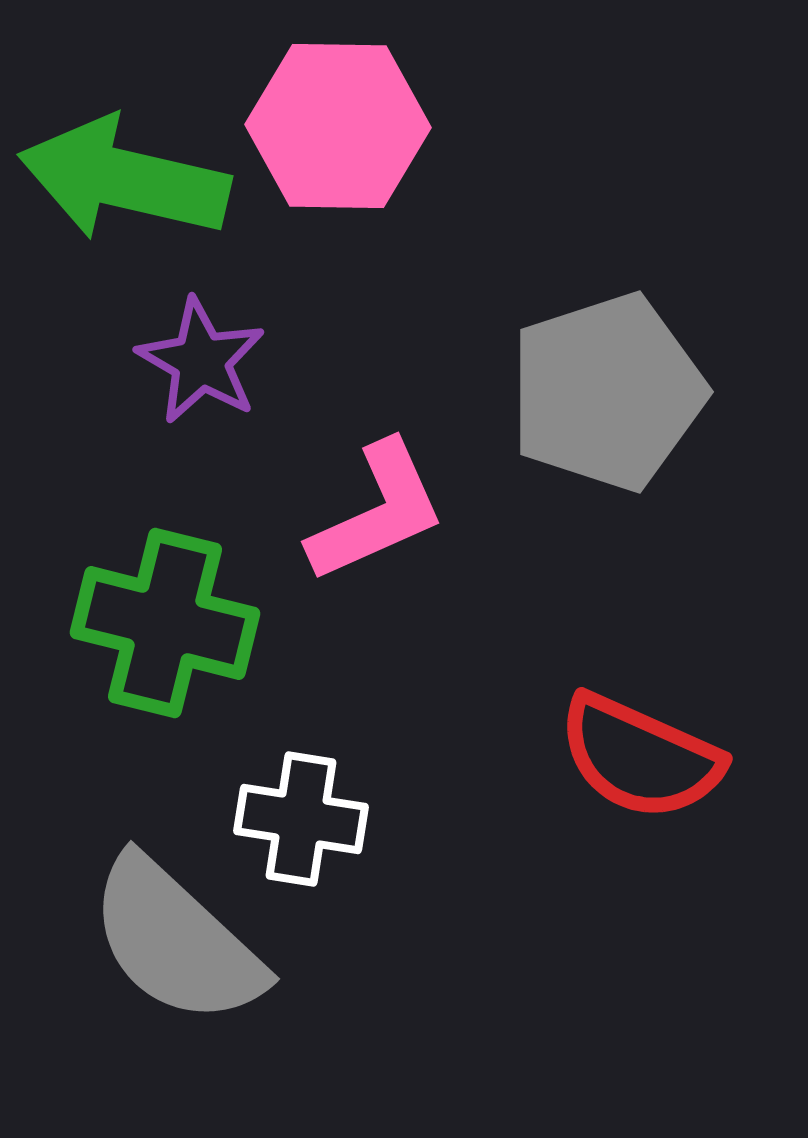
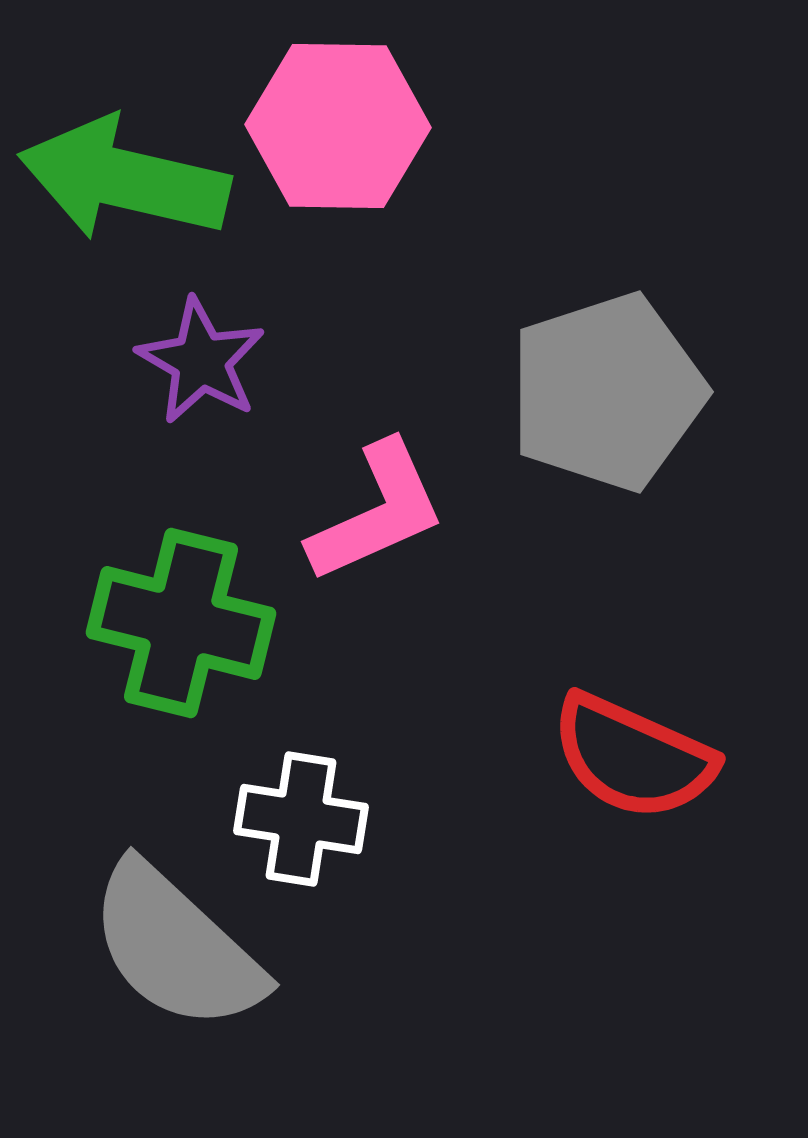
green cross: moved 16 px right
red semicircle: moved 7 px left
gray semicircle: moved 6 px down
